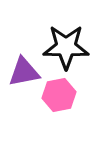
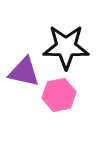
purple triangle: rotated 24 degrees clockwise
